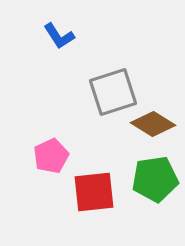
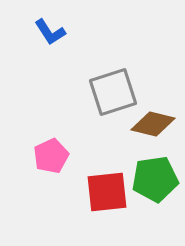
blue L-shape: moved 9 px left, 4 px up
brown diamond: rotated 18 degrees counterclockwise
red square: moved 13 px right
